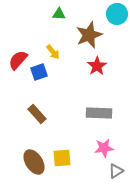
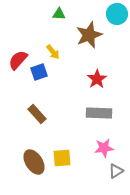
red star: moved 13 px down
